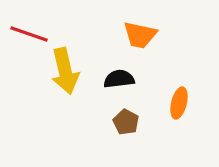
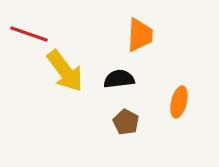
orange trapezoid: rotated 99 degrees counterclockwise
yellow arrow: rotated 24 degrees counterclockwise
orange ellipse: moved 1 px up
